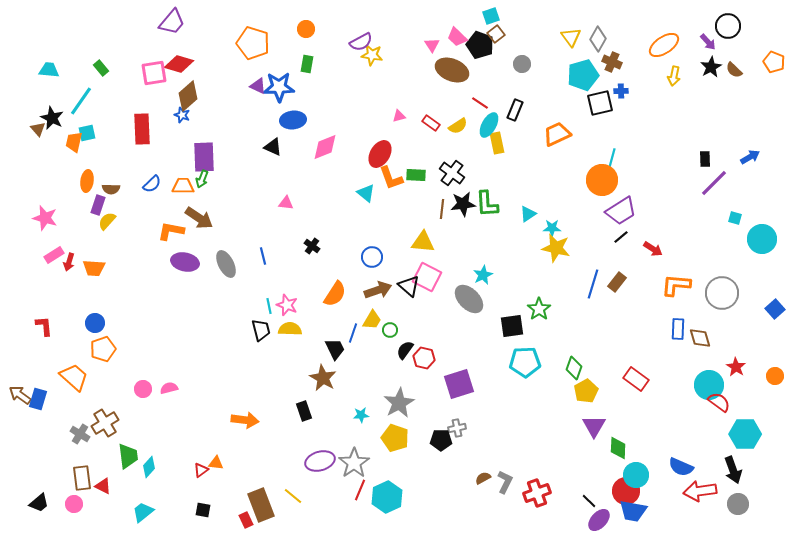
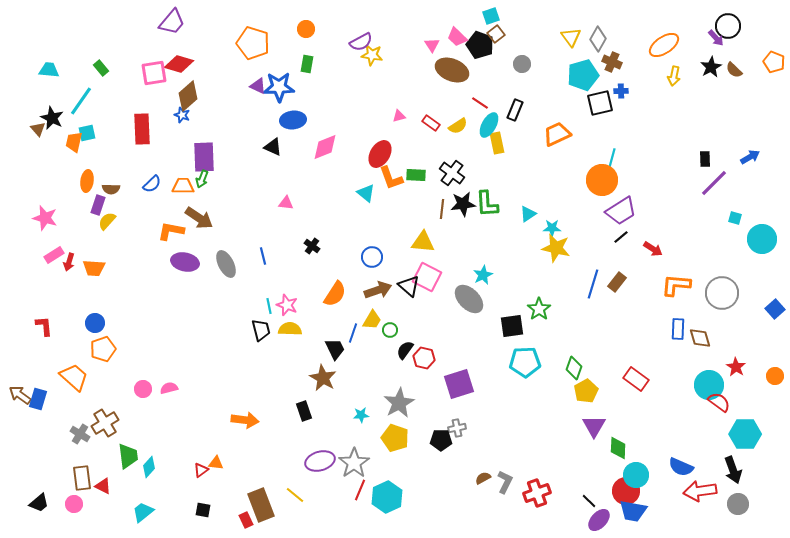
purple arrow at (708, 42): moved 8 px right, 4 px up
yellow line at (293, 496): moved 2 px right, 1 px up
